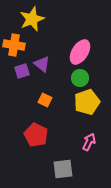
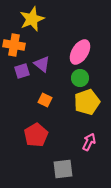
red pentagon: rotated 15 degrees clockwise
